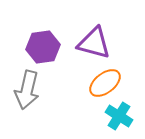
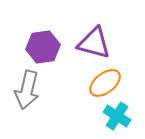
cyan cross: moved 2 px left
